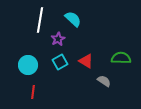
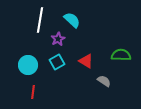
cyan semicircle: moved 1 px left, 1 px down
green semicircle: moved 3 px up
cyan square: moved 3 px left
